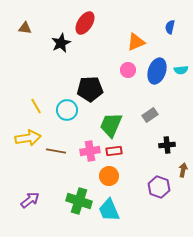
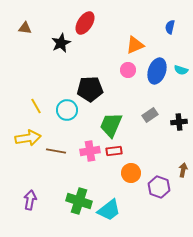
orange triangle: moved 1 px left, 3 px down
cyan semicircle: rotated 24 degrees clockwise
black cross: moved 12 px right, 23 px up
orange circle: moved 22 px right, 3 px up
purple arrow: rotated 42 degrees counterclockwise
cyan trapezoid: rotated 105 degrees counterclockwise
